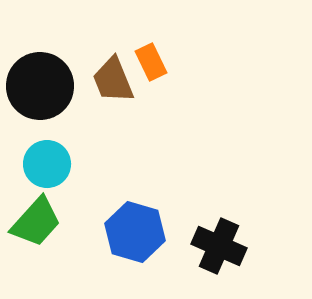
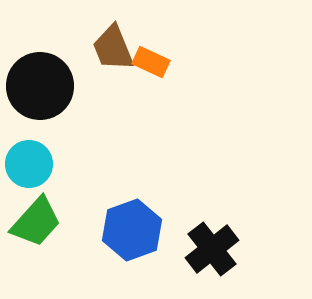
orange rectangle: rotated 39 degrees counterclockwise
brown trapezoid: moved 32 px up
cyan circle: moved 18 px left
blue hexagon: moved 3 px left, 2 px up; rotated 24 degrees clockwise
black cross: moved 7 px left, 3 px down; rotated 28 degrees clockwise
